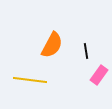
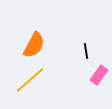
orange semicircle: moved 18 px left
yellow line: rotated 48 degrees counterclockwise
